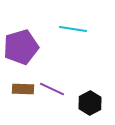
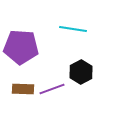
purple pentagon: rotated 20 degrees clockwise
purple line: rotated 45 degrees counterclockwise
black hexagon: moved 9 px left, 31 px up
